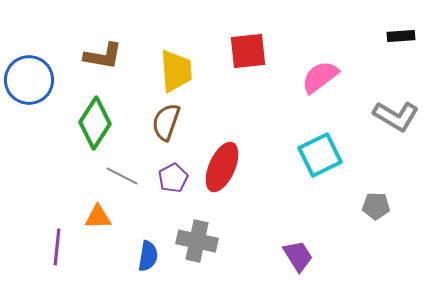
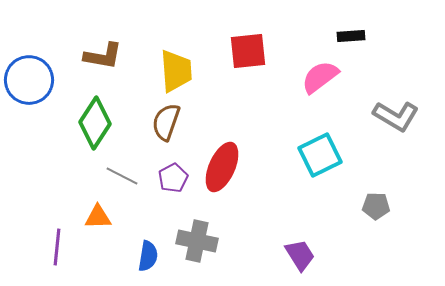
black rectangle: moved 50 px left
purple trapezoid: moved 2 px right, 1 px up
